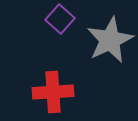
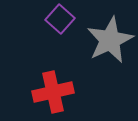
red cross: rotated 9 degrees counterclockwise
